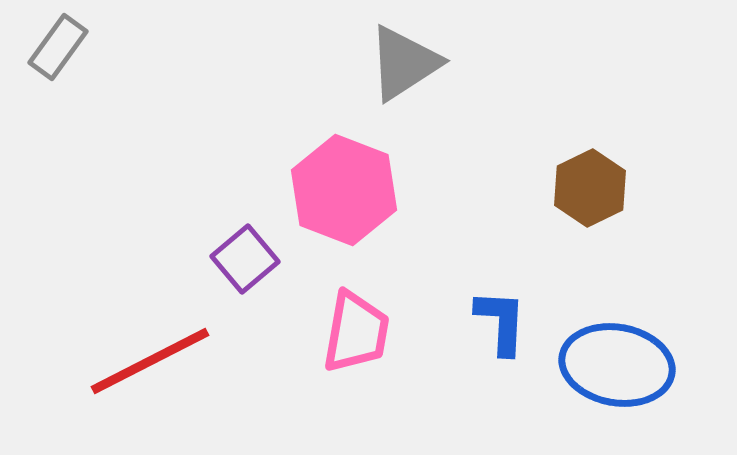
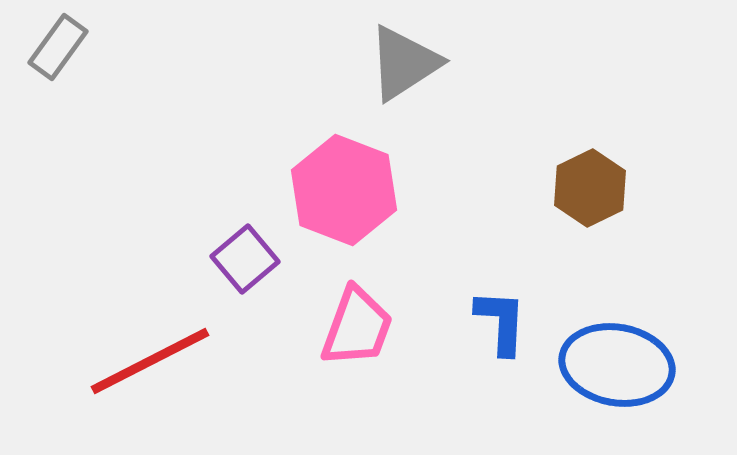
pink trapezoid: moved 1 px right, 5 px up; rotated 10 degrees clockwise
